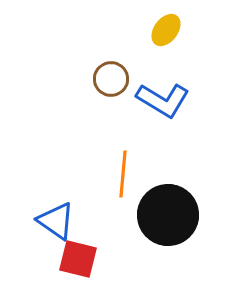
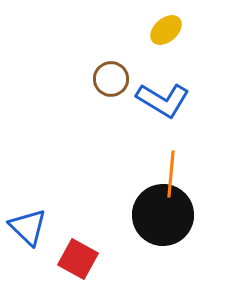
yellow ellipse: rotated 12 degrees clockwise
orange line: moved 48 px right
black circle: moved 5 px left
blue triangle: moved 28 px left, 6 px down; rotated 9 degrees clockwise
red square: rotated 15 degrees clockwise
